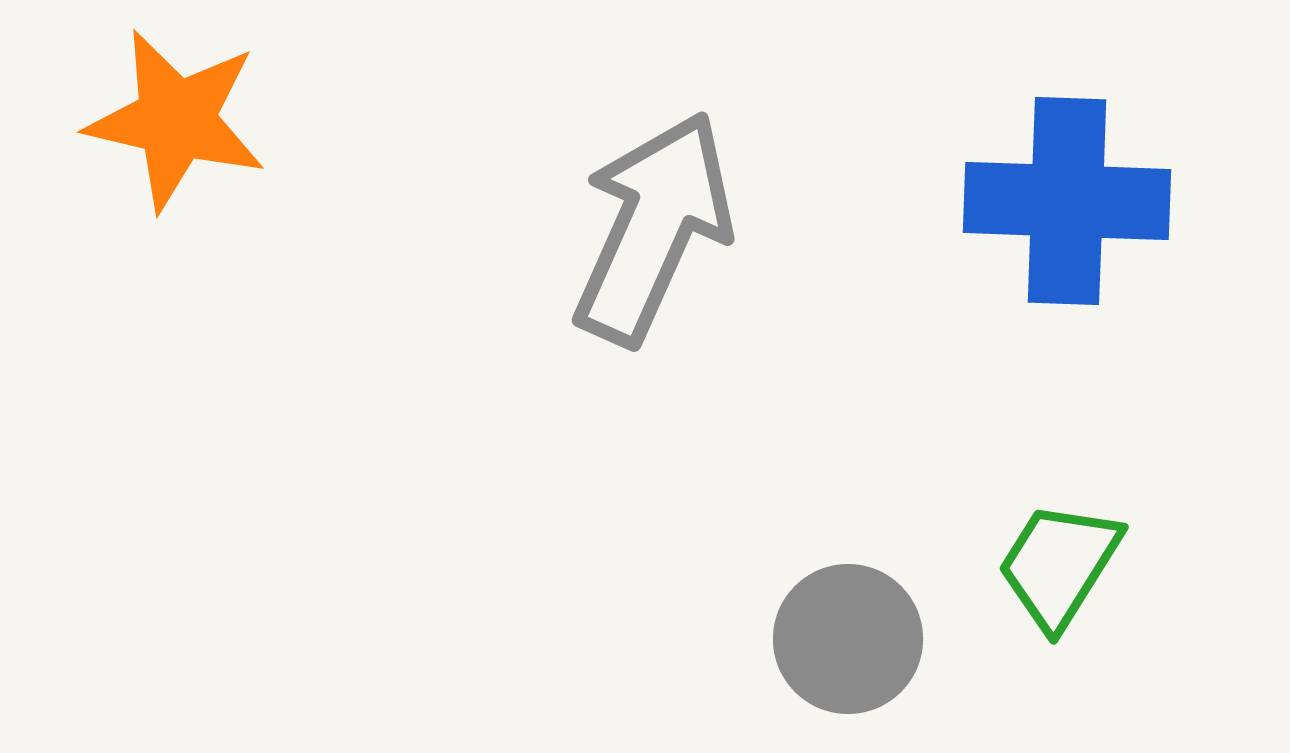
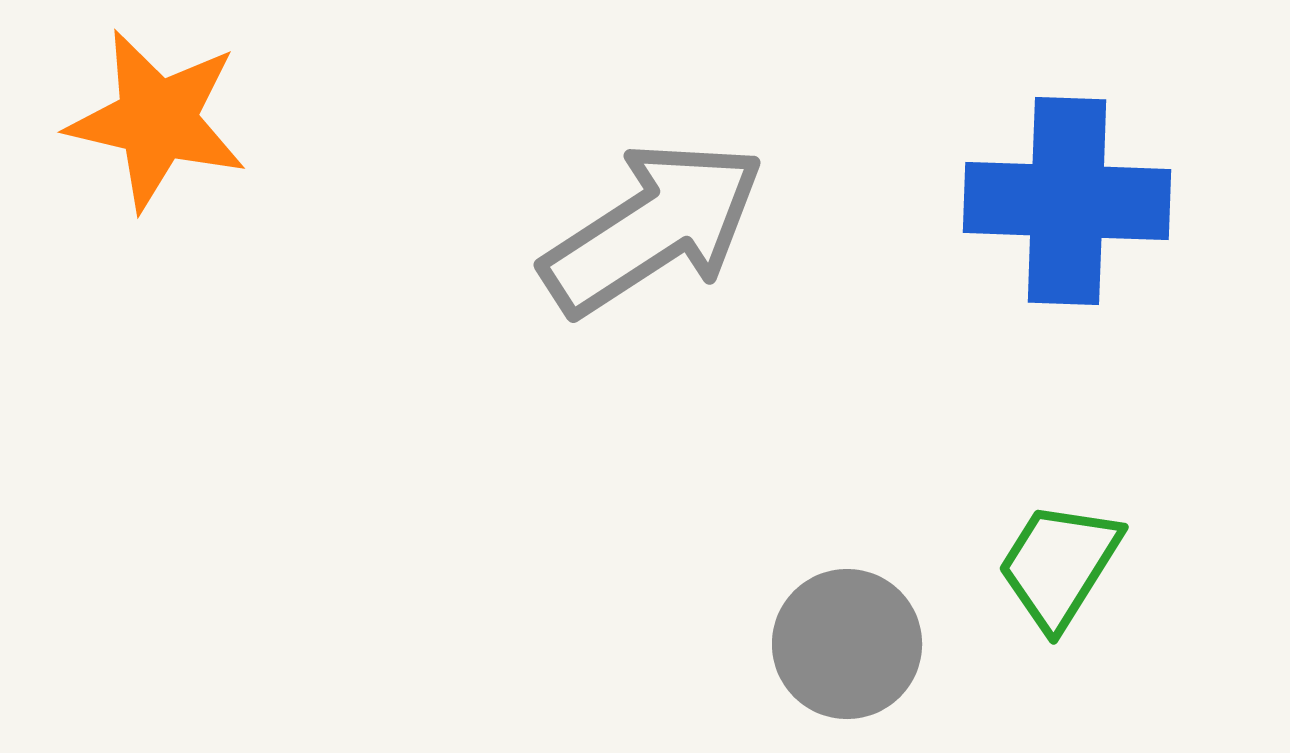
orange star: moved 19 px left
gray arrow: rotated 33 degrees clockwise
gray circle: moved 1 px left, 5 px down
